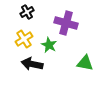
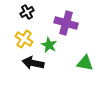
yellow cross: rotated 24 degrees counterclockwise
black arrow: moved 1 px right, 1 px up
